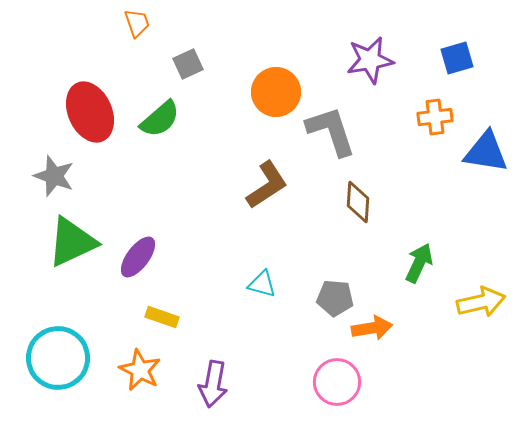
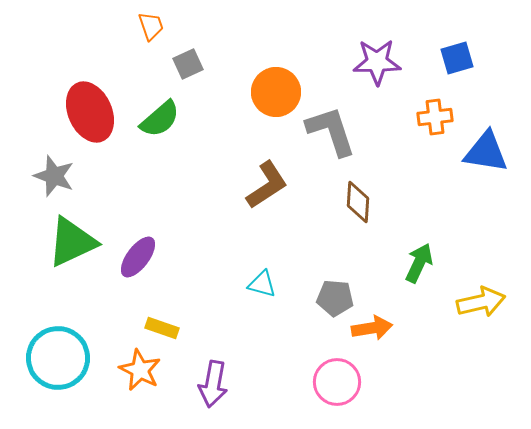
orange trapezoid: moved 14 px right, 3 px down
purple star: moved 7 px right, 2 px down; rotated 9 degrees clockwise
yellow rectangle: moved 11 px down
